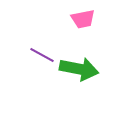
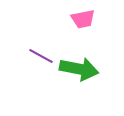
purple line: moved 1 px left, 1 px down
